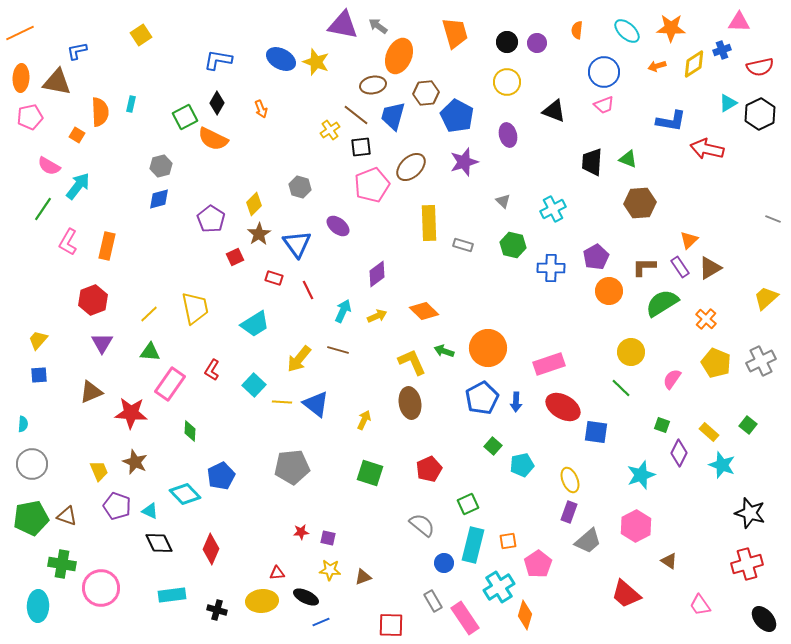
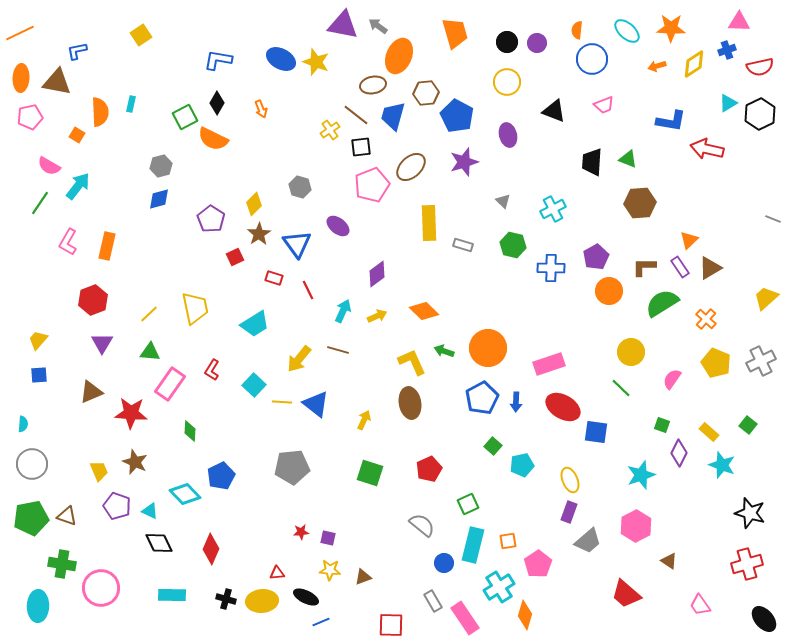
blue cross at (722, 50): moved 5 px right
blue circle at (604, 72): moved 12 px left, 13 px up
green line at (43, 209): moved 3 px left, 6 px up
cyan rectangle at (172, 595): rotated 8 degrees clockwise
black cross at (217, 610): moved 9 px right, 11 px up
